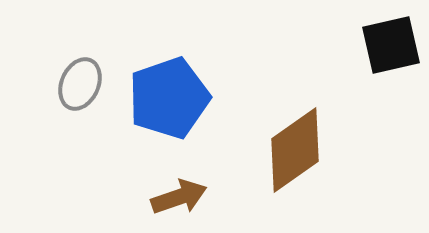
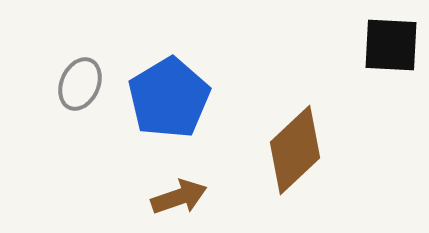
black square: rotated 16 degrees clockwise
blue pentagon: rotated 12 degrees counterclockwise
brown diamond: rotated 8 degrees counterclockwise
